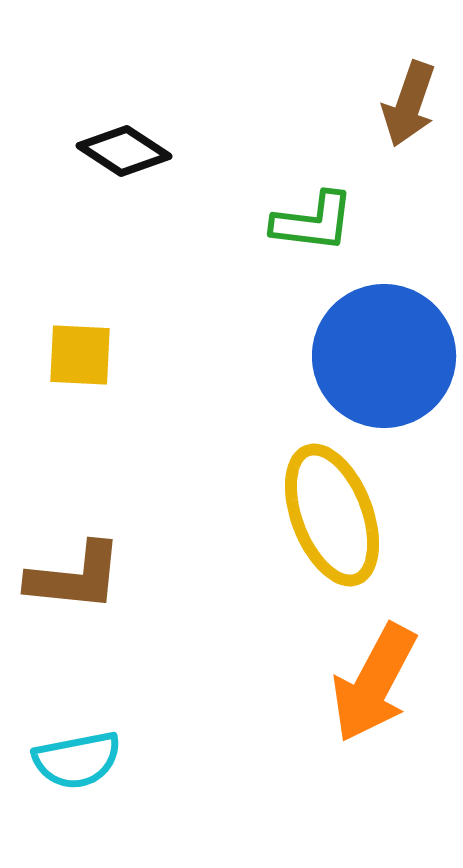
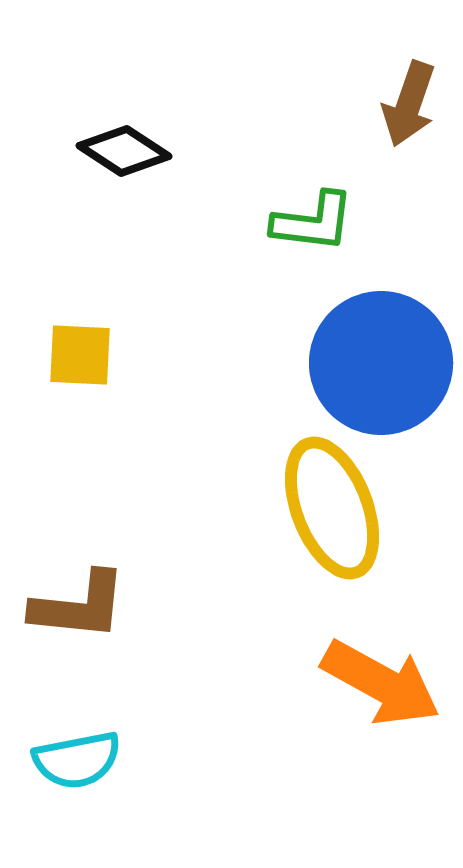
blue circle: moved 3 px left, 7 px down
yellow ellipse: moved 7 px up
brown L-shape: moved 4 px right, 29 px down
orange arrow: moved 7 px right; rotated 89 degrees counterclockwise
